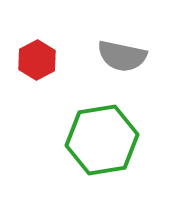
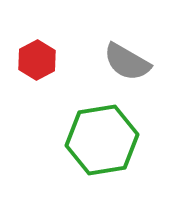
gray semicircle: moved 5 px right, 6 px down; rotated 18 degrees clockwise
